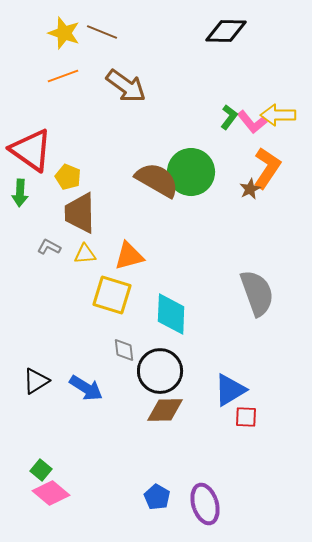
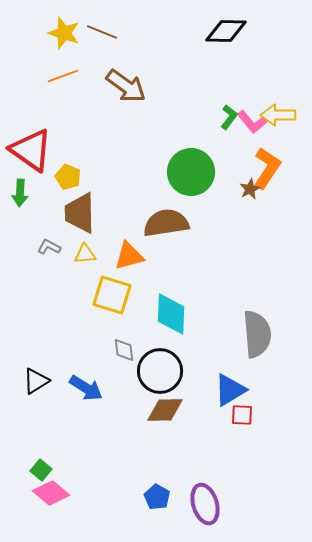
brown semicircle: moved 9 px right, 43 px down; rotated 39 degrees counterclockwise
gray semicircle: moved 41 px down; rotated 15 degrees clockwise
red square: moved 4 px left, 2 px up
